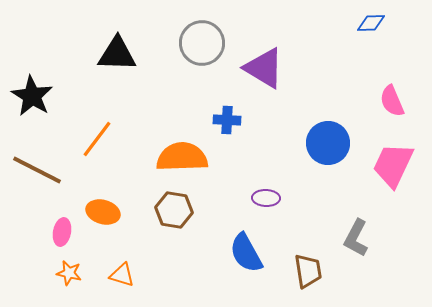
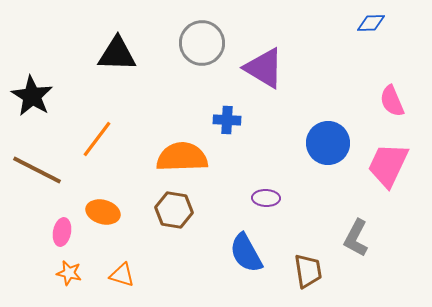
pink trapezoid: moved 5 px left
